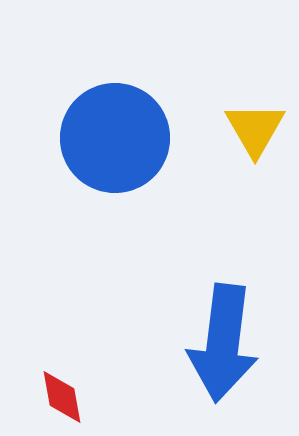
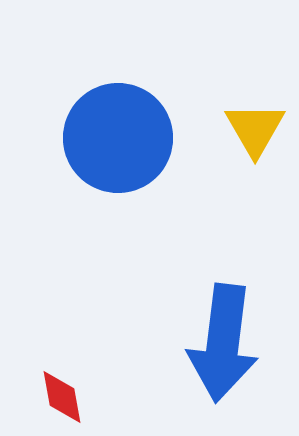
blue circle: moved 3 px right
